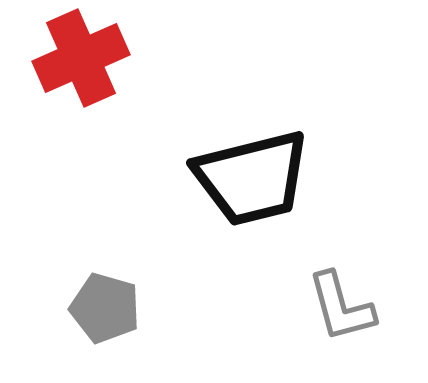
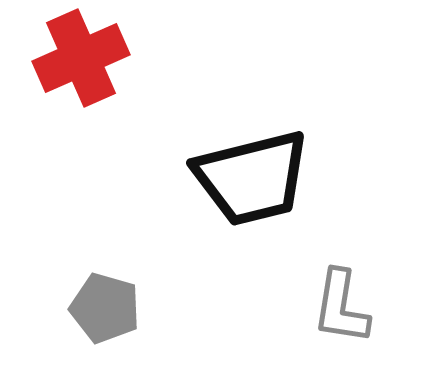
gray L-shape: rotated 24 degrees clockwise
